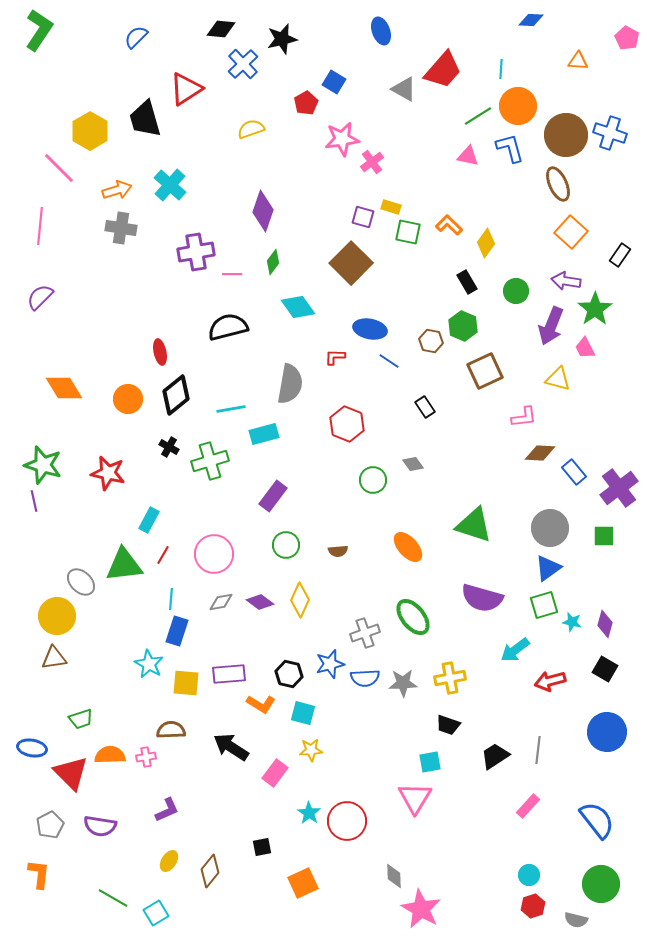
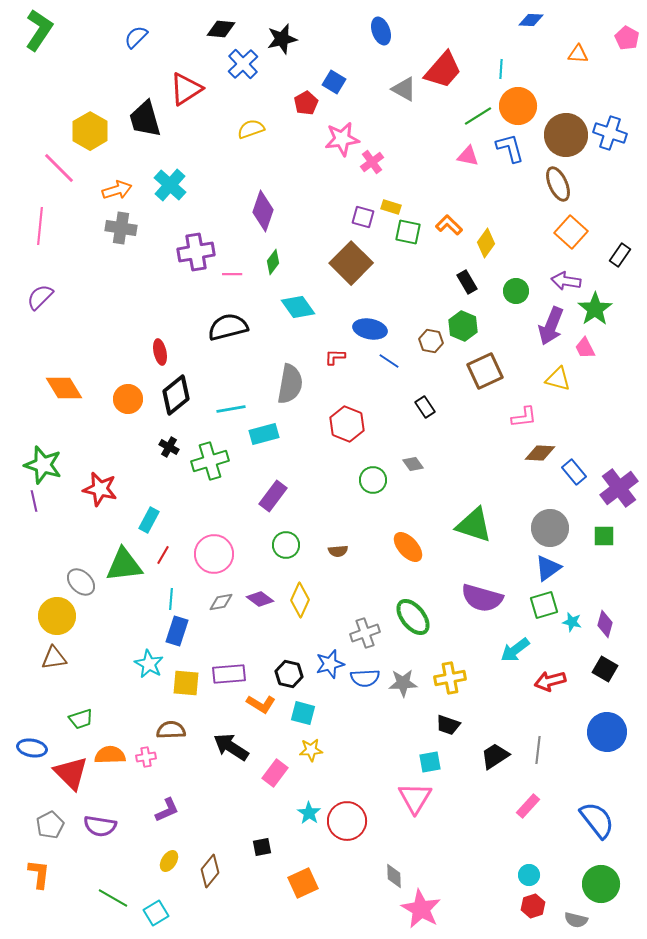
orange triangle at (578, 61): moved 7 px up
red star at (108, 473): moved 8 px left, 16 px down
purple diamond at (260, 602): moved 3 px up
